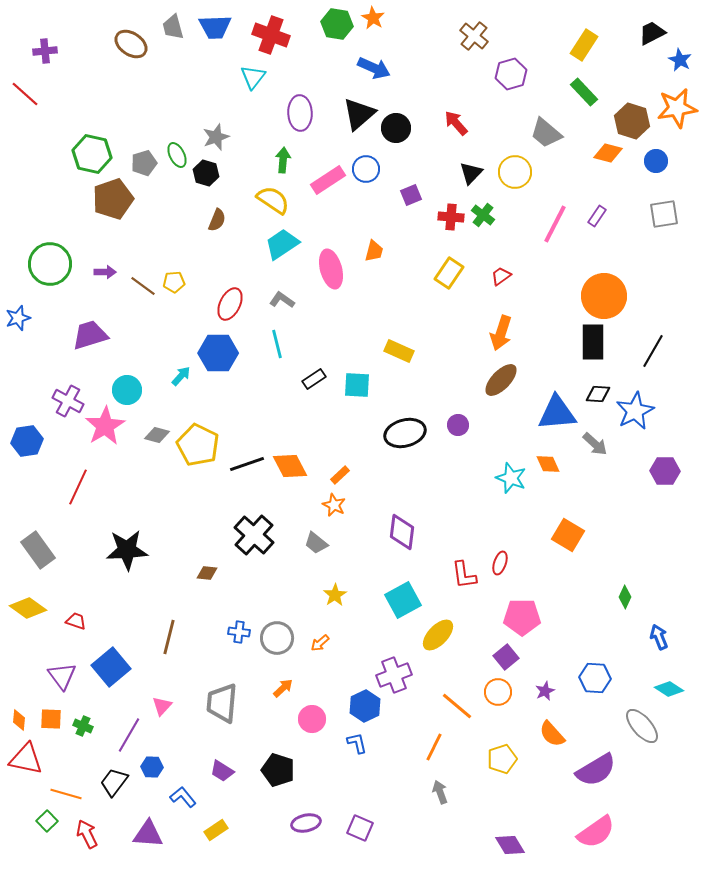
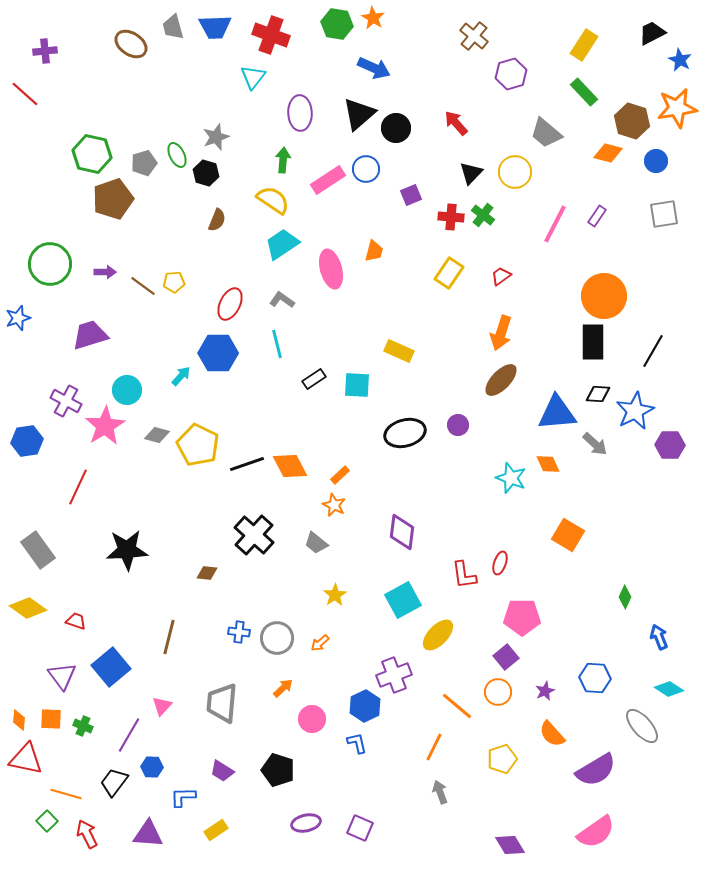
purple cross at (68, 401): moved 2 px left
purple hexagon at (665, 471): moved 5 px right, 26 px up
blue L-shape at (183, 797): rotated 52 degrees counterclockwise
